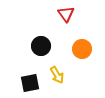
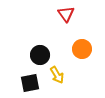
black circle: moved 1 px left, 9 px down
